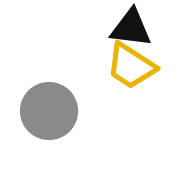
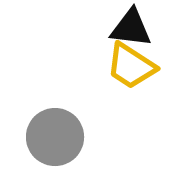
gray circle: moved 6 px right, 26 px down
